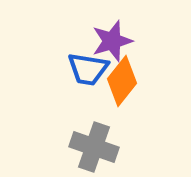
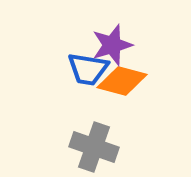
purple star: moved 4 px down
orange diamond: rotated 66 degrees clockwise
